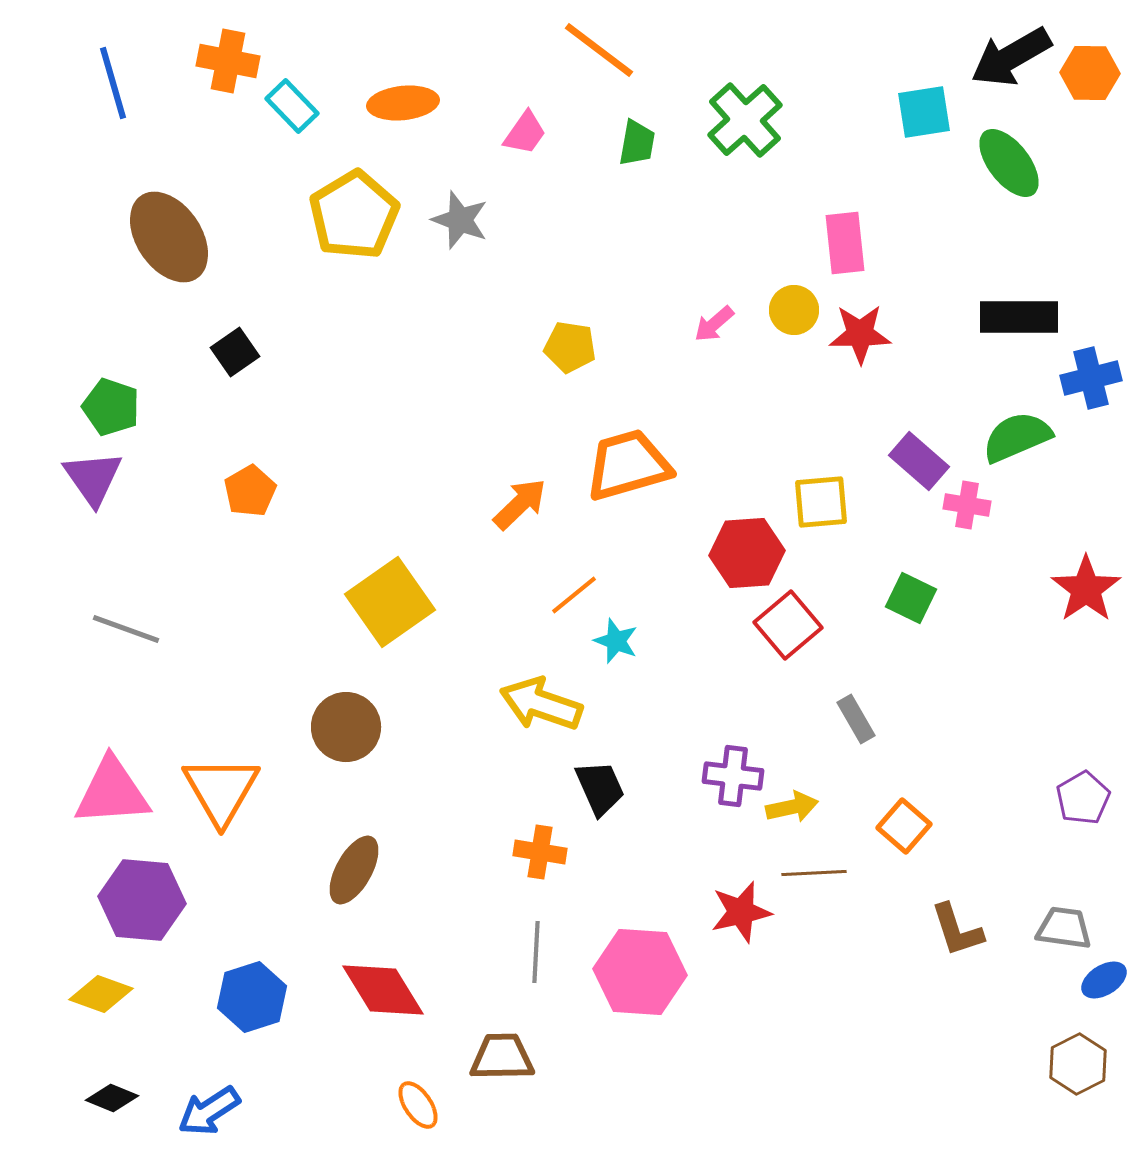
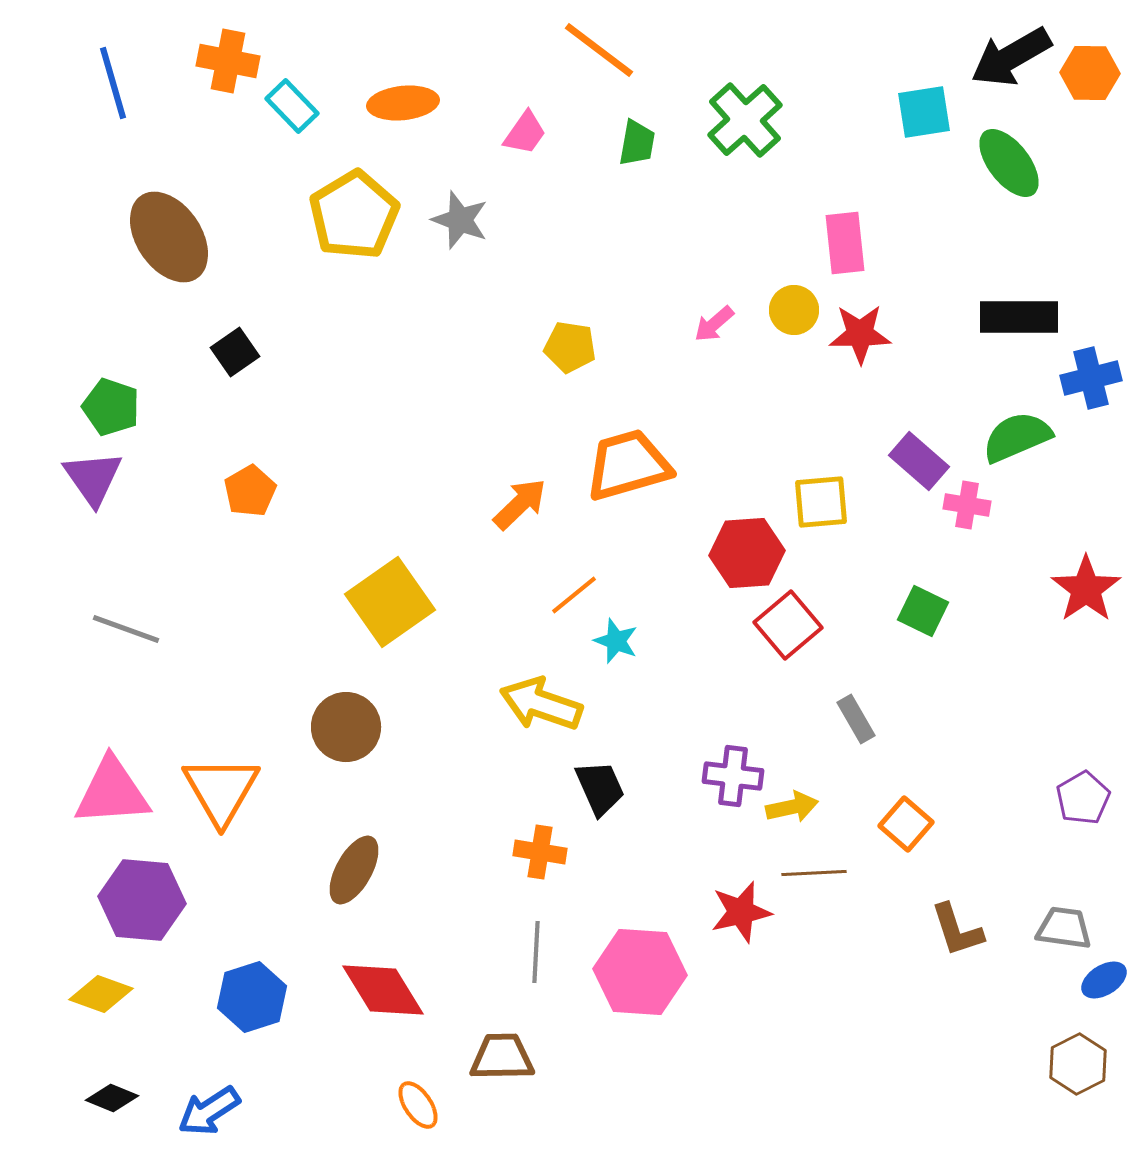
green square at (911, 598): moved 12 px right, 13 px down
orange square at (904, 826): moved 2 px right, 2 px up
